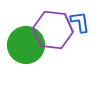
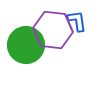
blue L-shape: moved 3 px left, 1 px up
